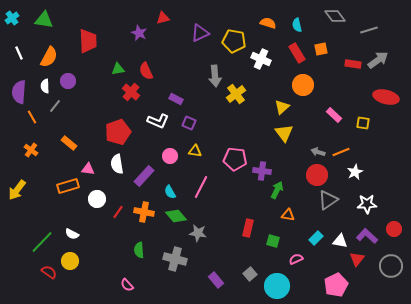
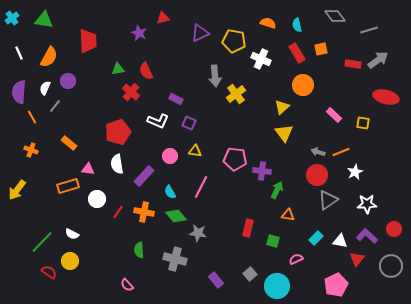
white semicircle at (45, 86): moved 2 px down; rotated 24 degrees clockwise
orange cross at (31, 150): rotated 16 degrees counterclockwise
